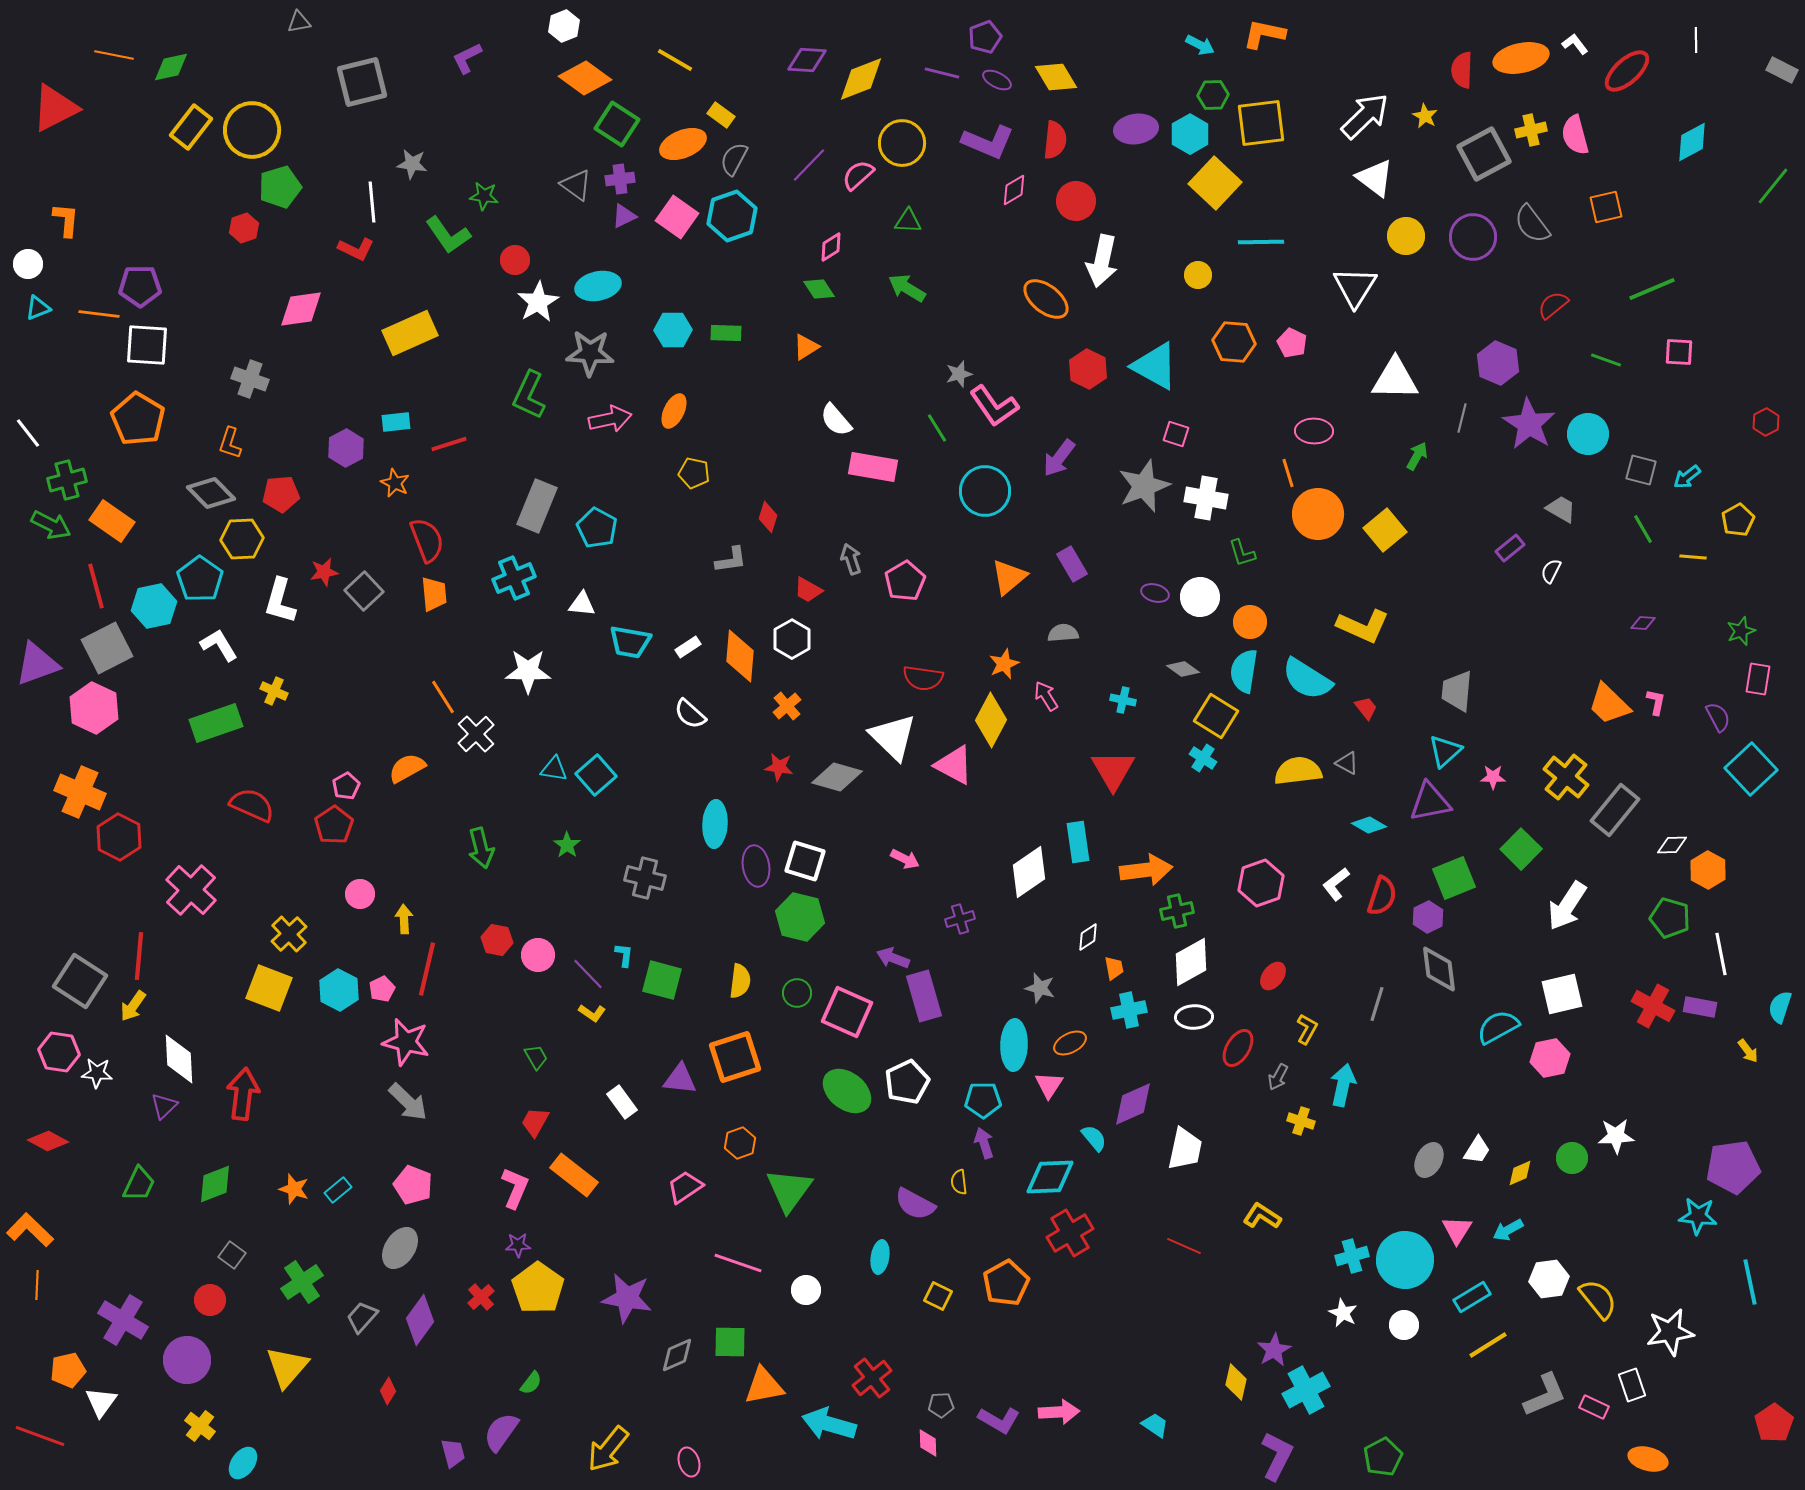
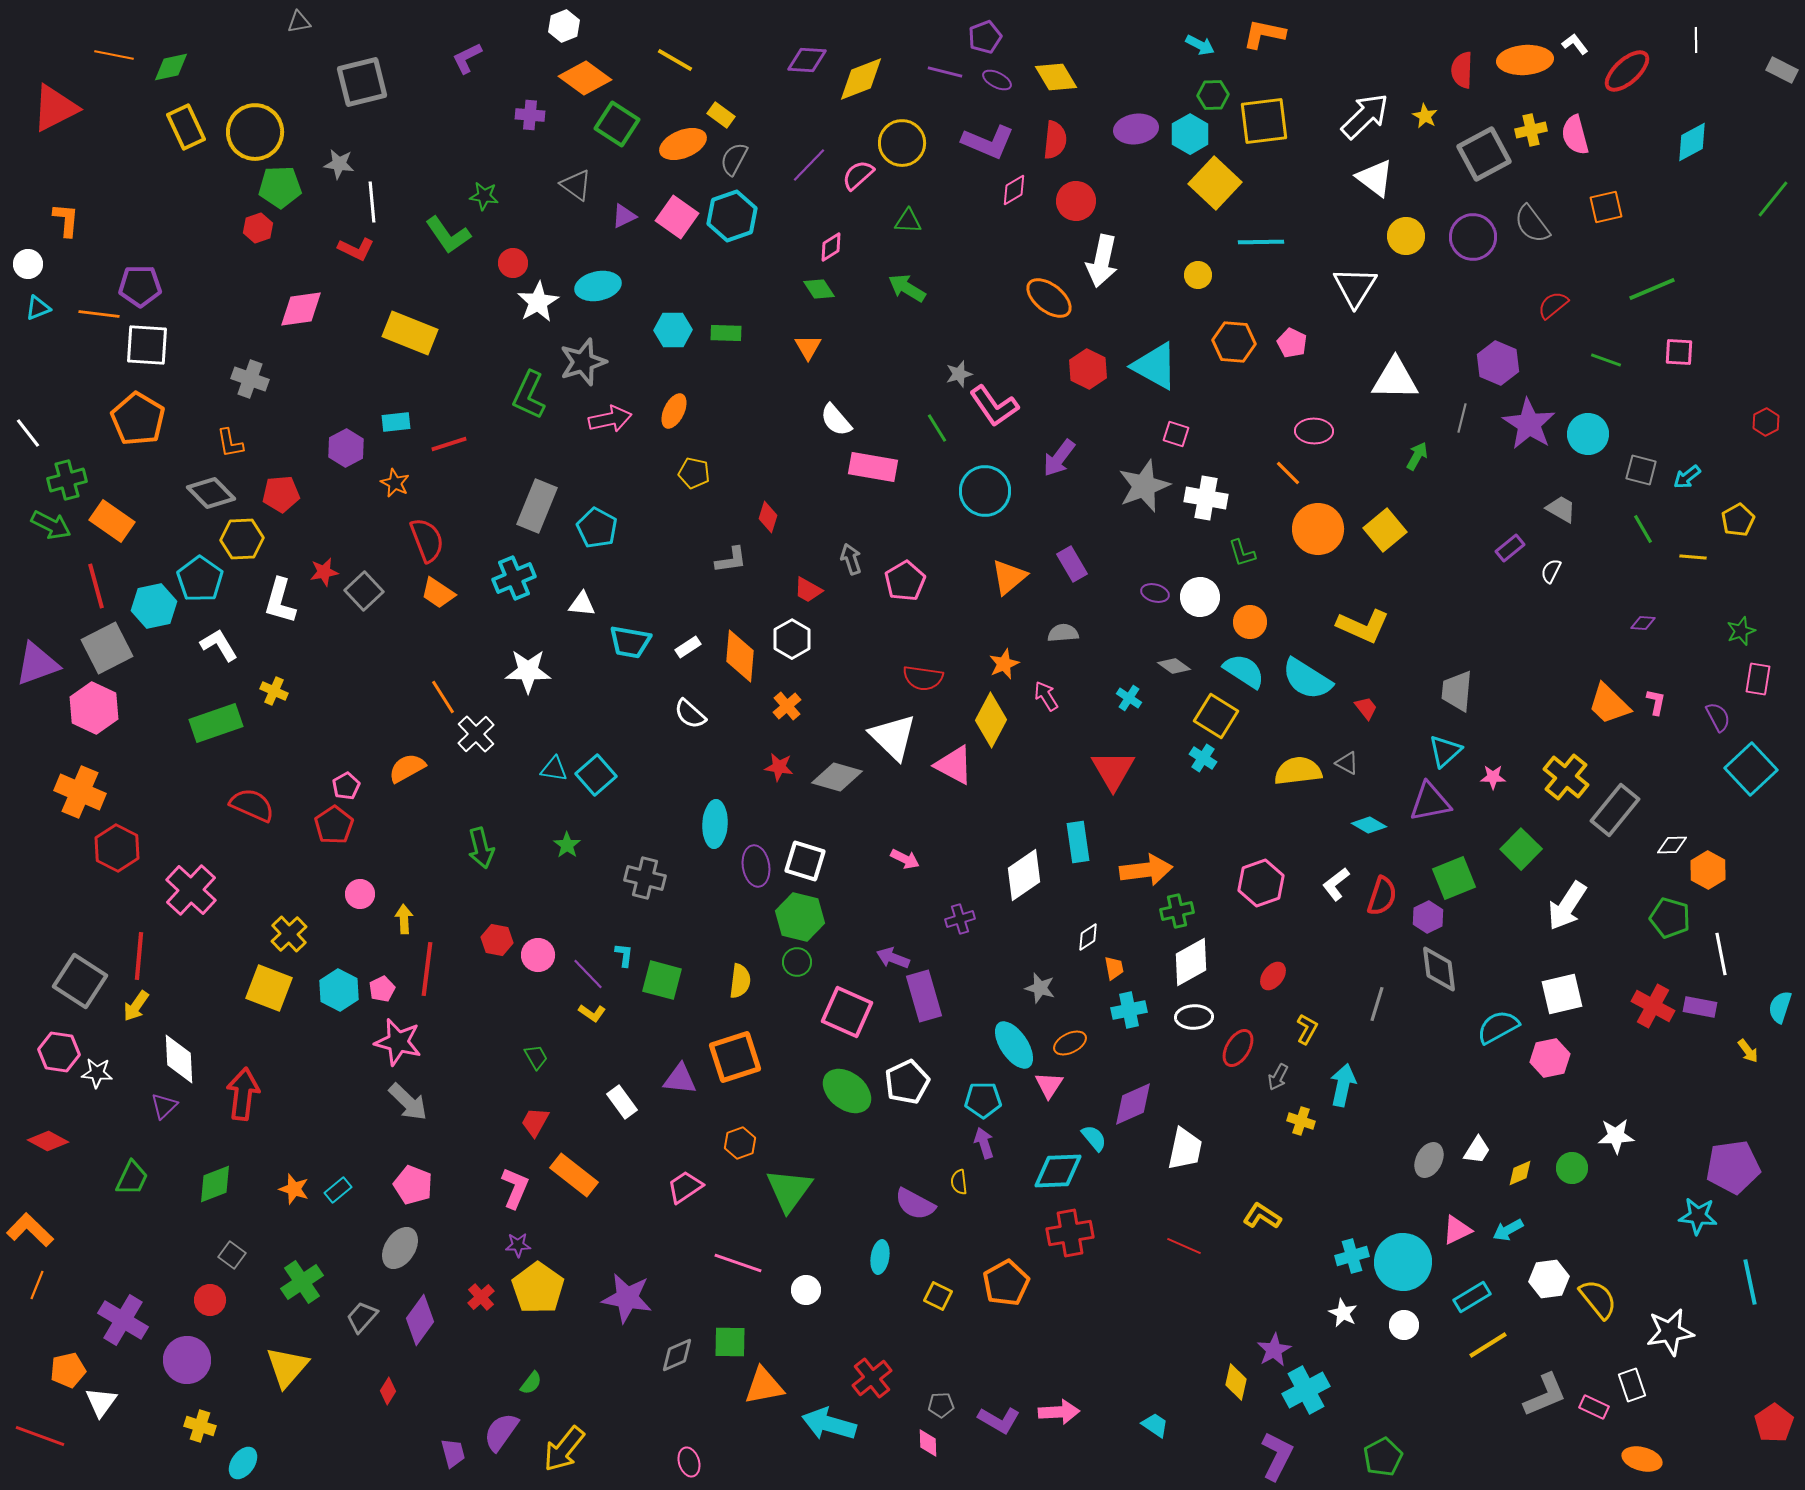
orange ellipse at (1521, 58): moved 4 px right, 2 px down; rotated 8 degrees clockwise
purple line at (942, 73): moved 3 px right, 1 px up
yellow square at (1261, 123): moved 3 px right, 2 px up
yellow rectangle at (191, 127): moved 5 px left; rotated 63 degrees counterclockwise
yellow circle at (252, 130): moved 3 px right, 2 px down
gray star at (412, 164): moved 73 px left
purple cross at (620, 179): moved 90 px left, 64 px up; rotated 12 degrees clockwise
green line at (1773, 186): moved 13 px down
green pentagon at (280, 187): rotated 15 degrees clockwise
red hexagon at (244, 228): moved 14 px right
red circle at (515, 260): moved 2 px left, 3 px down
orange ellipse at (1046, 299): moved 3 px right, 1 px up
yellow rectangle at (410, 333): rotated 46 degrees clockwise
orange triangle at (806, 347): moved 2 px right; rotated 28 degrees counterclockwise
gray star at (590, 353): moved 7 px left, 9 px down; rotated 21 degrees counterclockwise
orange L-shape at (230, 443): rotated 28 degrees counterclockwise
orange line at (1288, 473): rotated 28 degrees counterclockwise
orange circle at (1318, 514): moved 15 px down
orange trapezoid at (434, 594): moved 4 px right, 1 px up; rotated 129 degrees clockwise
gray diamond at (1183, 669): moved 9 px left, 3 px up
cyan semicircle at (1244, 671): rotated 114 degrees clockwise
cyan cross at (1123, 700): moved 6 px right, 2 px up; rotated 20 degrees clockwise
red hexagon at (119, 837): moved 2 px left, 11 px down
white diamond at (1029, 872): moved 5 px left, 3 px down
red line at (427, 969): rotated 6 degrees counterclockwise
green circle at (797, 993): moved 31 px up
yellow arrow at (133, 1006): moved 3 px right
pink star at (406, 1042): moved 8 px left
cyan ellipse at (1014, 1045): rotated 36 degrees counterclockwise
green circle at (1572, 1158): moved 10 px down
cyan diamond at (1050, 1177): moved 8 px right, 6 px up
green trapezoid at (139, 1184): moved 7 px left, 6 px up
pink triangle at (1457, 1230): rotated 32 degrees clockwise
red cross at (1070, 1233): rotated 21 degrees clockwise
cyan circle at (1405, 1260): moved 2 px left, 2 px down
orange line at (37, 1285): rotated 20 degrees clockwise
yellow cross at (200, 1426): rotated 20 degrees counterclockwise
yellow arrow at (608, 1449): moved 44 px left
orange ellipse at (1648, 1459): moved 6 px left
